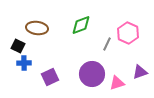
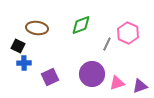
purple triangle: moved 14 px down
